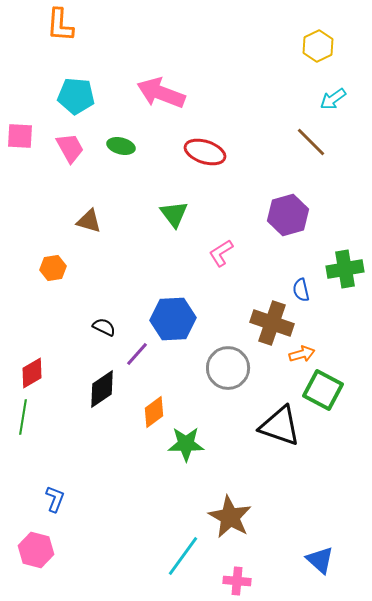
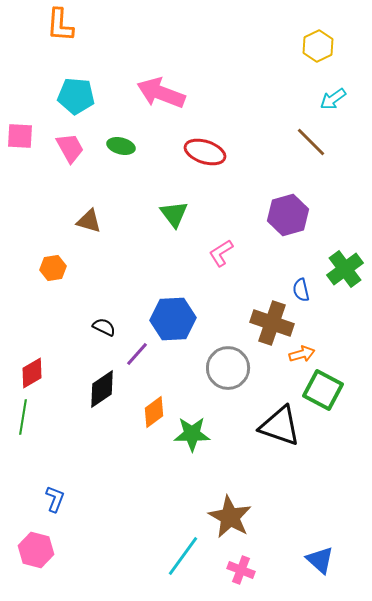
green cross: rotated 27 degrees counterclockwise
green star: moved 6 px right, 10 px up
pink cross: moved 4 px right, 11 px up; rotated 16 degrees clockwise
